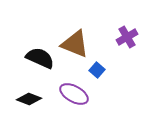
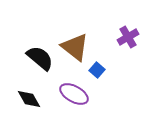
purple cross: moved 1 px right
brown triangle: moved 3 px down; rotated 16 degrees clockwise
black semicircle: rotated 16 degrees clockwise
black diamond: rotated 40 degrees clockwise
